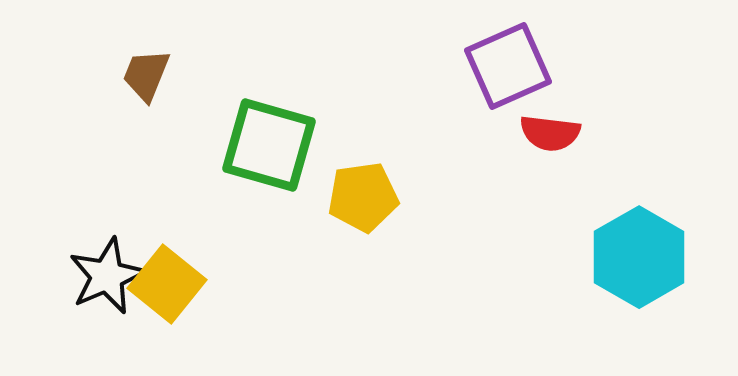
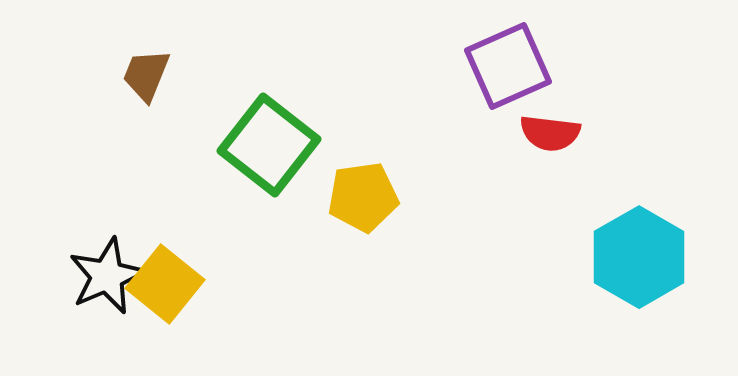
green square: rotated 22 degrees clockwise
yellow square: moved 2 px left
